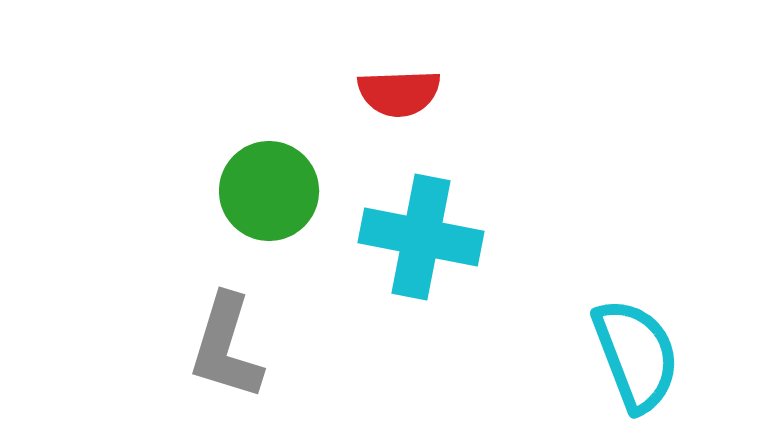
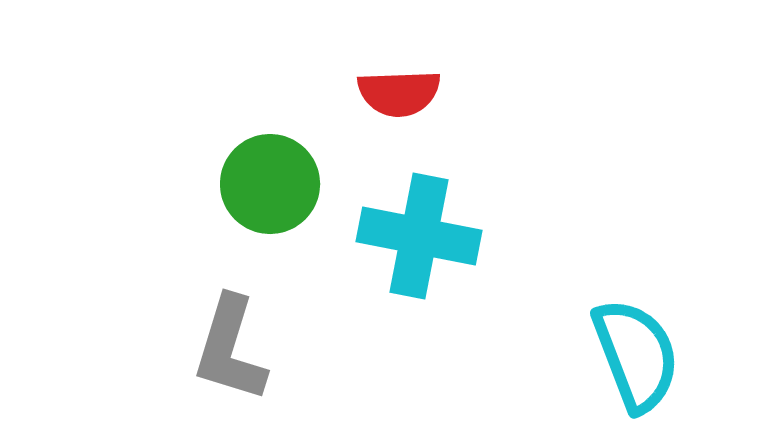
green circle: moved 1 px right, 7 px up
cyan cross: moved 2 px left, 1 px up
gray L-shape: moved 4 px right, 2 px down
